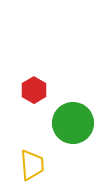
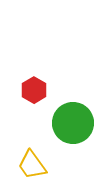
yellow trapezoid: rotated 148 degrees clockwise
